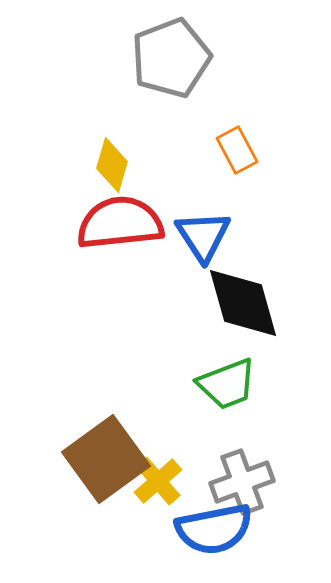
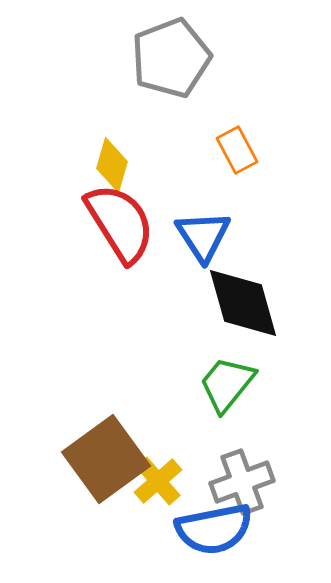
red semicircle: rotated 64 degrees clockwise
green trapezoid: rotated 150 degrees clockwise
